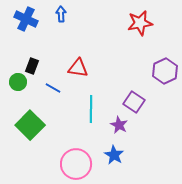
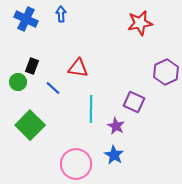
purple hexagon: moved 1 px right, 1 px down
blue line: rotated 14 degrees clockwise
purple square: rotated 10 degrees counterclockwise
purple star: moved 3 px left, 1 px down
